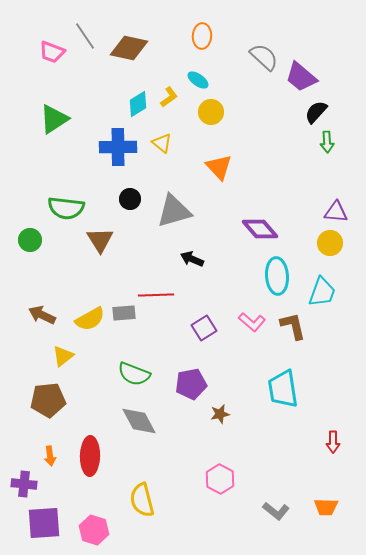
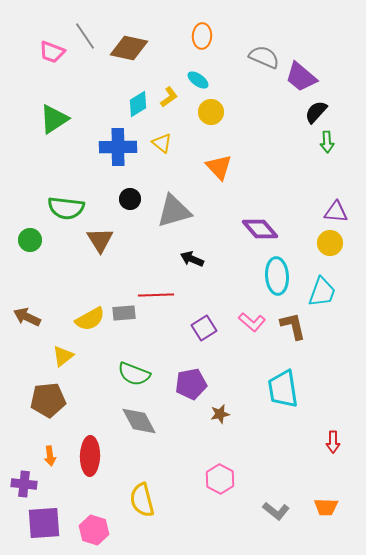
gray semicircle at (264, 57): rotated 20 degrees counterclockwise
brown arrow at (42, 315): moved 15 px left, 2 px down
